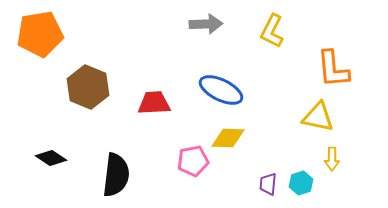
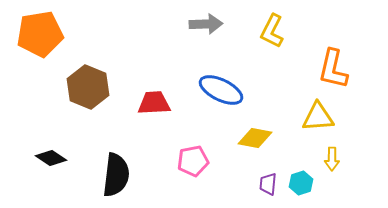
orange L-shape: rotated 18 degrees clockwise
yellow triangle: rotated 16 degrees counterclockwise
yellow diamond: moved 27 px right; rotated 8 degrees clockwise
